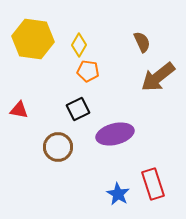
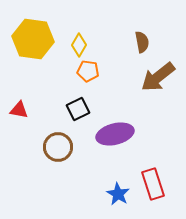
brown semicircle: rotated 15 degrees clockwise
